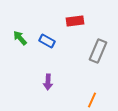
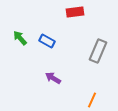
red rectangle: moved 9 px up
purple arrow: moved 5 px right, 4 px up; rotated 119 degrees clockwise
